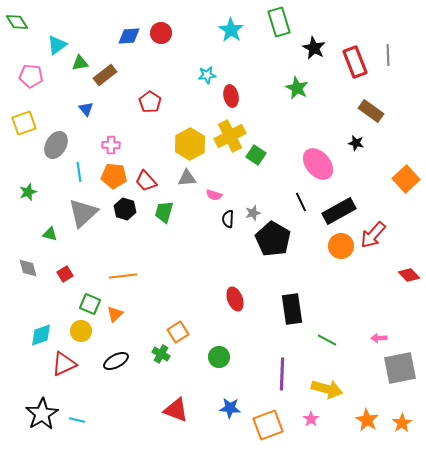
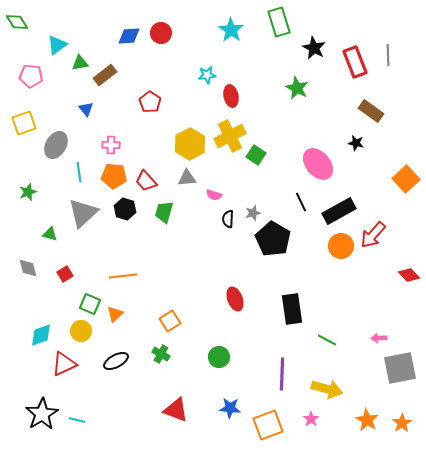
orange square at (178, 332): moved 8 px left, 11 px up
